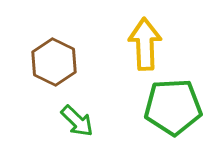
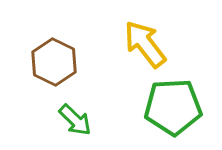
yellow arrow: rotated 36 degrees counterclockwise
green arrow: moved 2 px left, 1 px up
